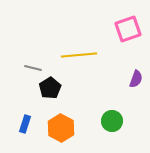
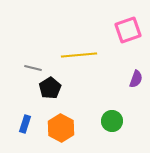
pink square: moved 1 px down
